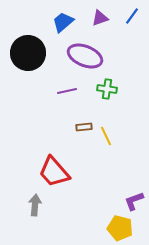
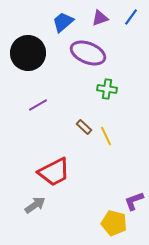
blue line: moved 1 px left, 1 px down
purple ellipse: moved 3 px right, 3 px up
purple line: moved 29 px left, 14 px down; rotated 18 degrees counterclockwise
brown rectangle: rotated 49 degrees clockwise
red trapezoid: rotated 76 degrees counterclockwise
gray arrow: rotated 50 degrees clockwise
yellow pentagon: moved 6 px left, 5 px up
